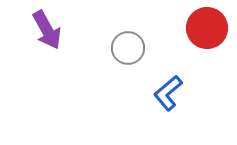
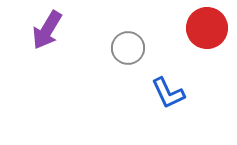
purple arrow: rotated 60 degrees clockwise
blue L-shape: rotated 75 degrees counterclockwise
